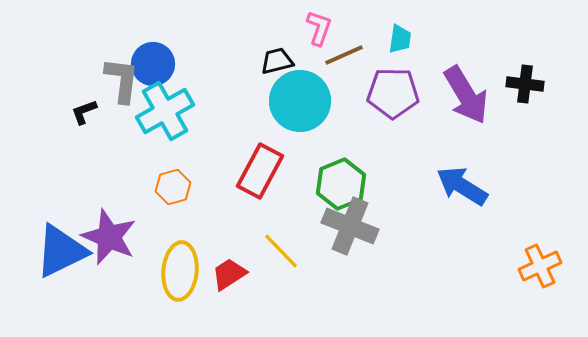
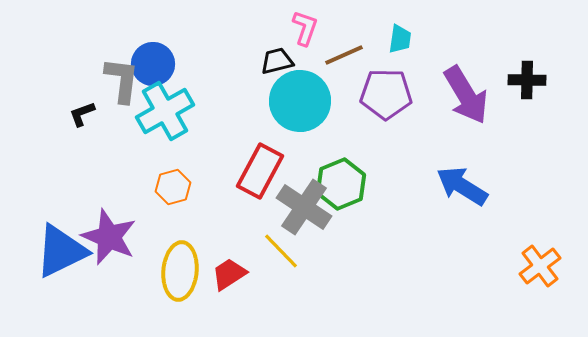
pink L-shape: moved 14 px left
black cross: moved 2 px right, 4 px up; rotated 6 degrees counterclockwise
purple pentagon: moved 7 px left, 1 px down
black L-shape: moved 2 px left, 2 px down
gray cross: moved 46 px left, 19 px up; rotated 12 degrees clockwise
orange cross: rotated 12 degrees counterclockwise
